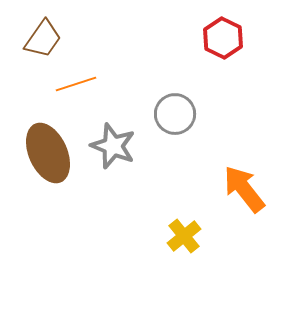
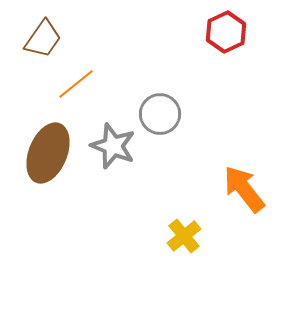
red hexagon: moved 3 px right, 6 px up; rotated 9 degrees clockwise
orange line: rotated 21 degrees counterclockwise
gray circle: moved 15 px left
brown ellipse: rotated 46 degrees clockwise
